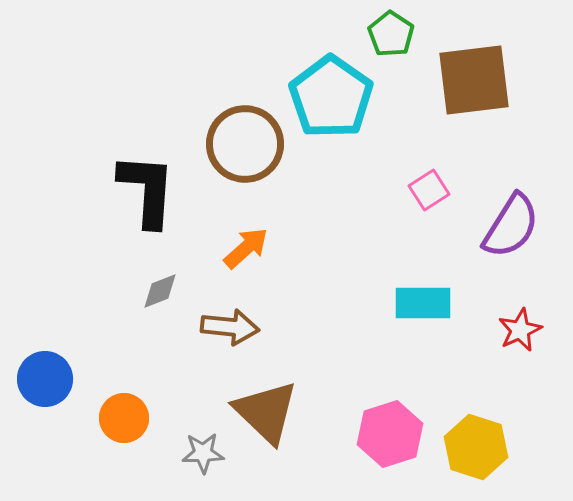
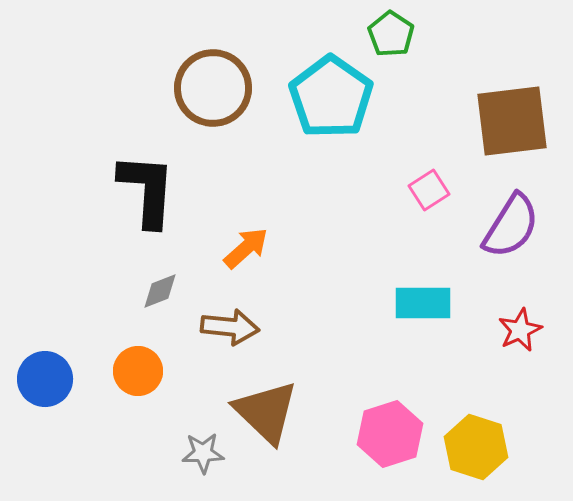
brown square: moved 38 px right, 41 px down
brown circle: moved 32 px left, 56 px up
orange circle: moved 14 px right, 47 px up
